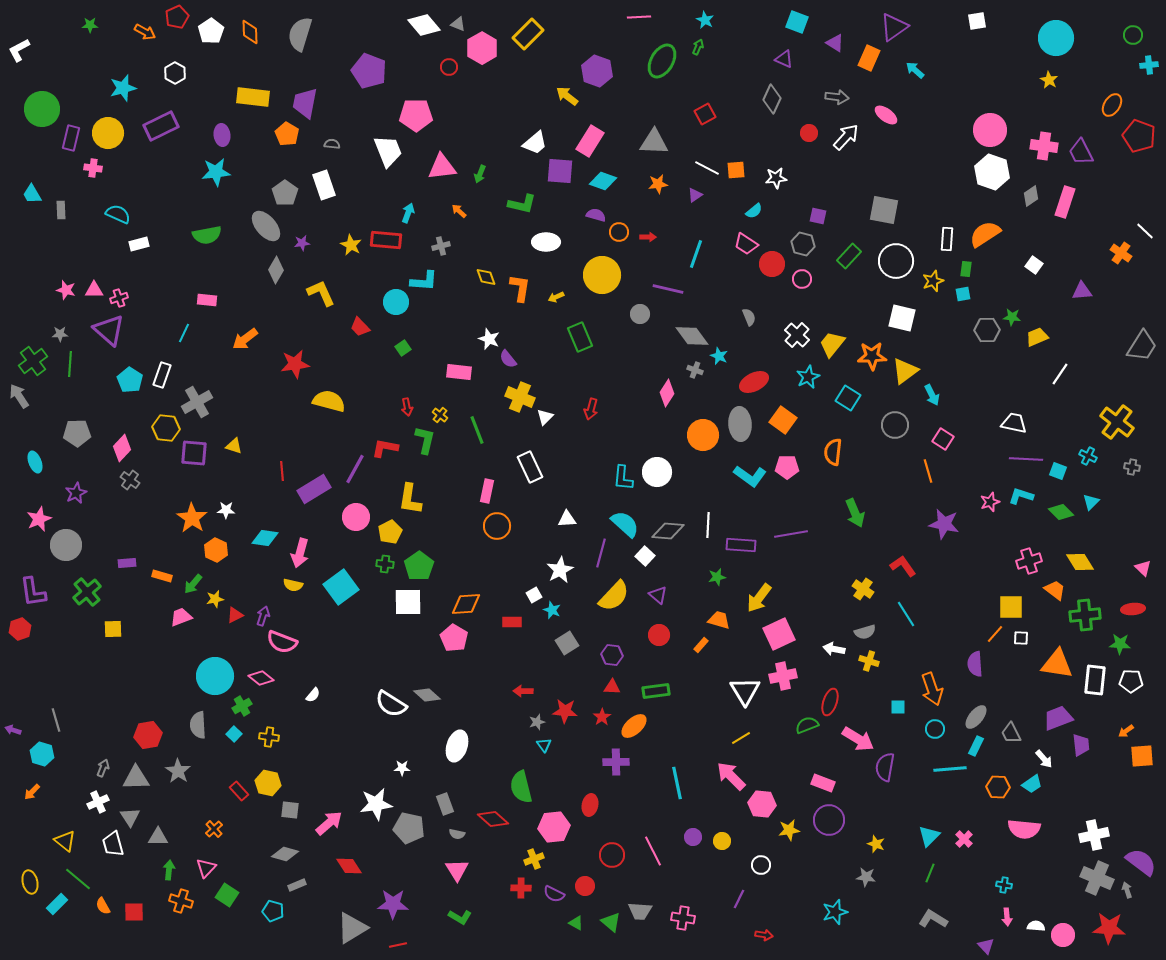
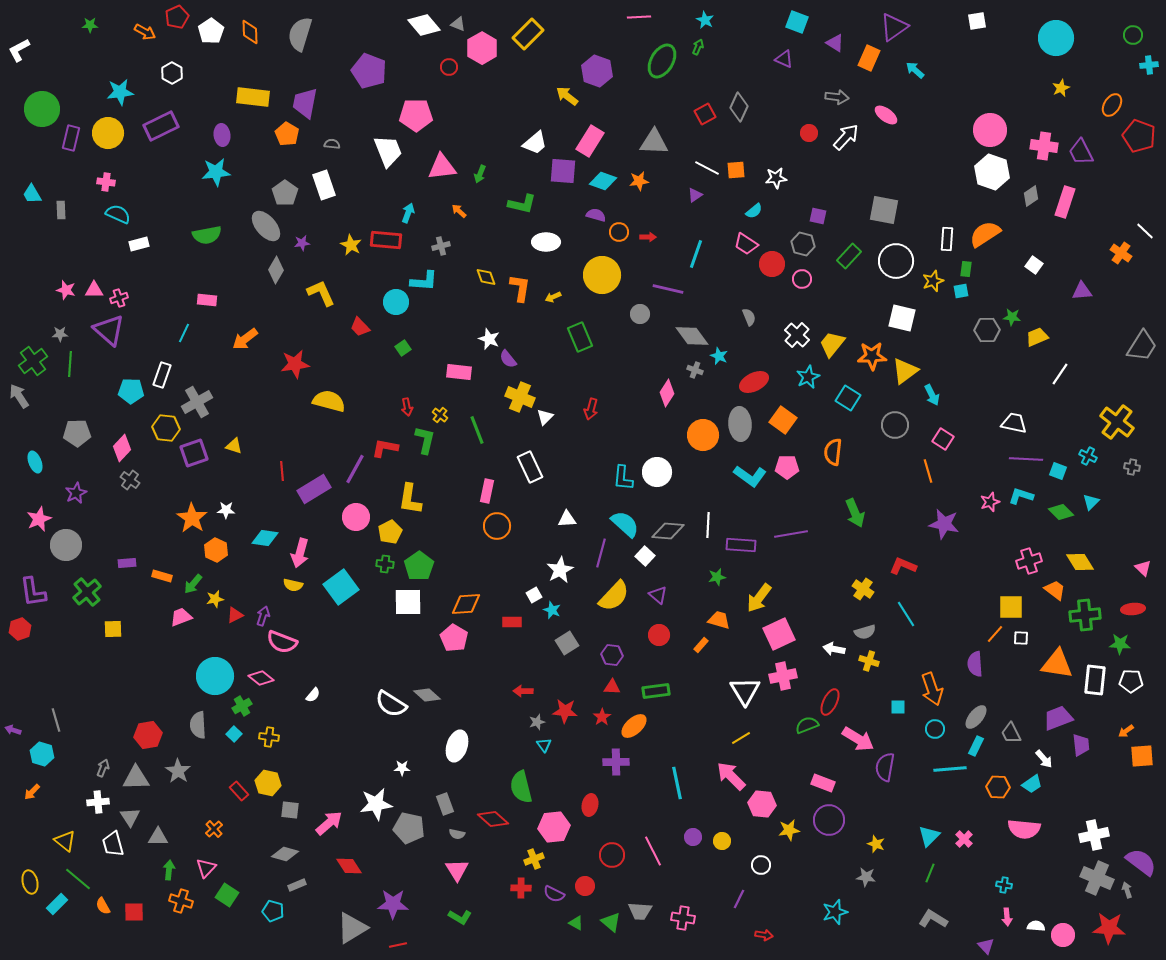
white hexagon at (175, 73): moved 3 px left
yellow star at (1049, 80): moved 12 px right, 8 px down; rotated 18 degrees clockwise
cyan star at (123, 88): moved 3 px left, 4 px down; rotated 8 degrees clockwise
gray diamond at (772, 99): moved 33 px left, 8 px down
pink cross at (93, 168): moved 13 px right, 14 px down
purple square at (560, 171): moved 3 px right
orange star at (658, 184): moved 19 px left, 3 px up
cyan square at (963, 294): moved 2 px left, 3 px up
yellow arrow at (556, 297): moved 3 px left
cyan pentagon at (130, 380): moved 1 px right, 11 px down; rotated 30 degrees counterclockwise
purple square at (194, 453): rotated 24 degrees counterclockwise
red L-shape at (903, 566): rotated 32 degrees counterclockwise
red ellipse at (830, 702): rotated 8 degrees clockwise
white cross at (98, 802): rotated 20 degrees clockwise
